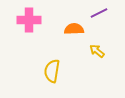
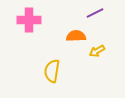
purple line: moved 4 px left
orange semicircle: moved 2 px right, 7 px down
yellow arrow: rotated 70 degrees counterclockwise
